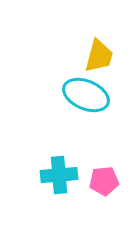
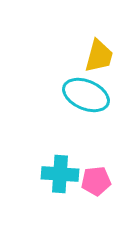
cyan cross: moved 1 px right, 1 px up; rotated 9 degrees clockwise
pink pentagon: moved 8 px left
